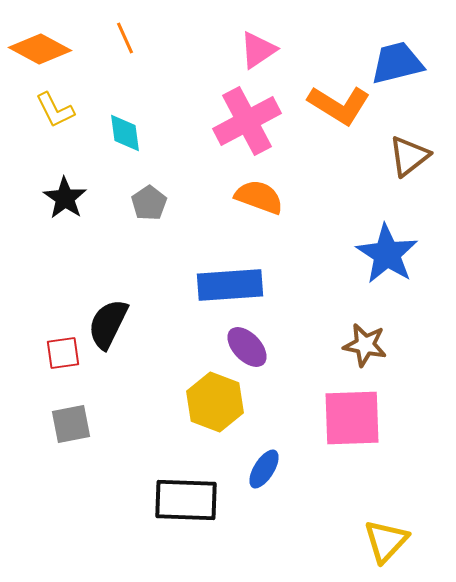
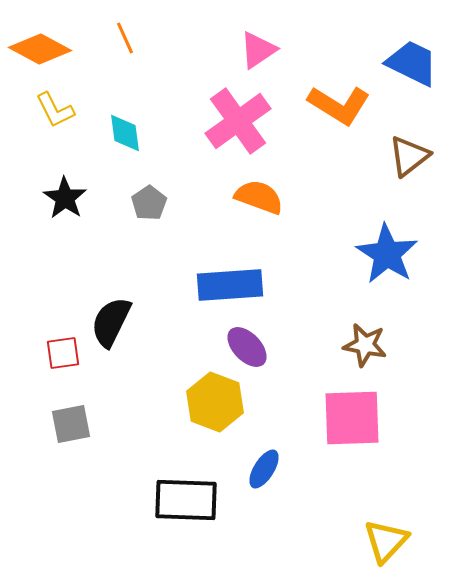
blue trapezoid: moved 15 px right; rotated 40 degrees clockwise
pink cross: moved 9 px left; rotated 8 degrees counterclockwise
black semicircle: moved 3 px right, 2 px up
